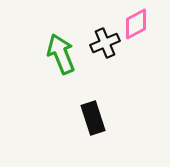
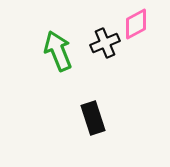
green arrow: moved 3 px left, 3 px up
